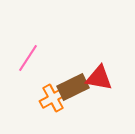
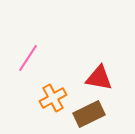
brown rectangle: moved 16 px right, 27 px down
